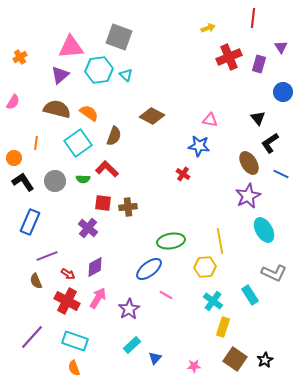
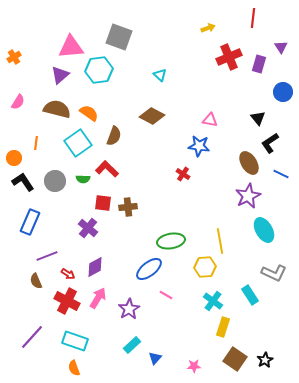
orange cross at (20, 57): moved 6 px left
cyan triangle at (126, 75): moved 34 px right
pink semicircle at (13, 102): moved 5 px right
